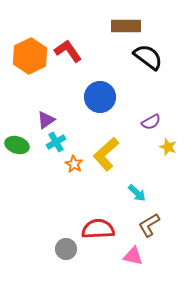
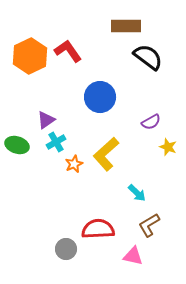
orange star: rotated 18 degrees clockwise
